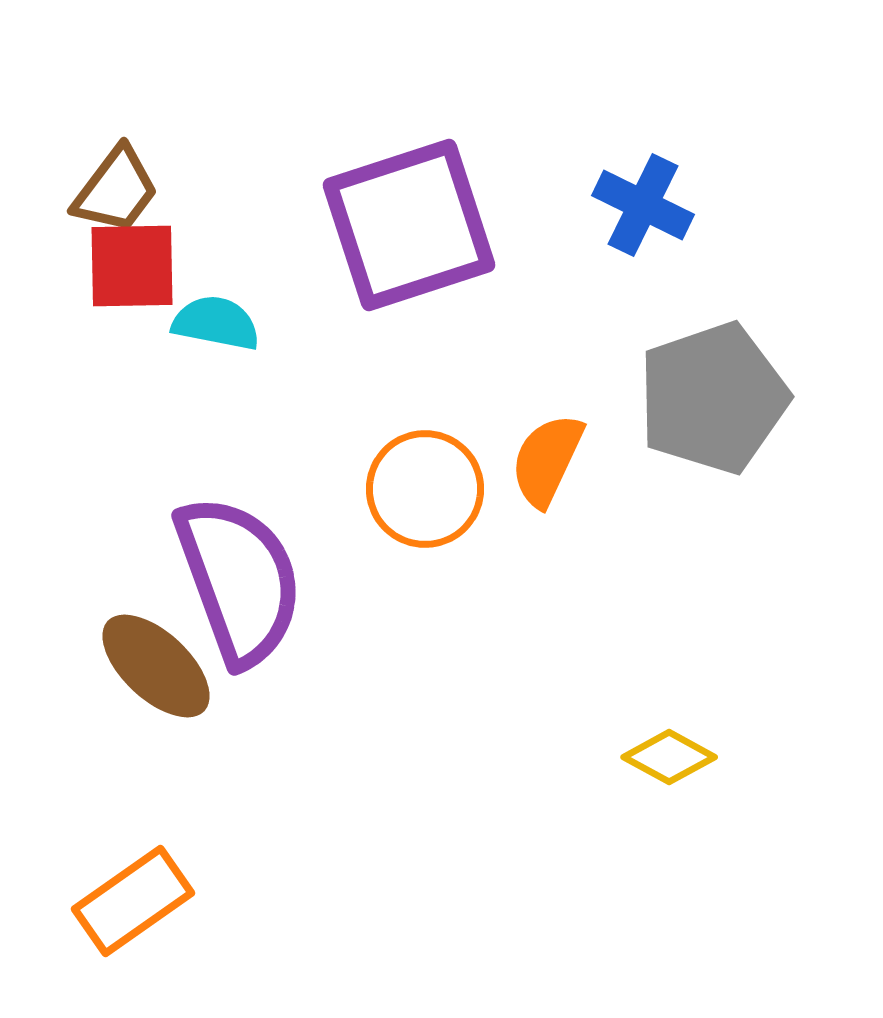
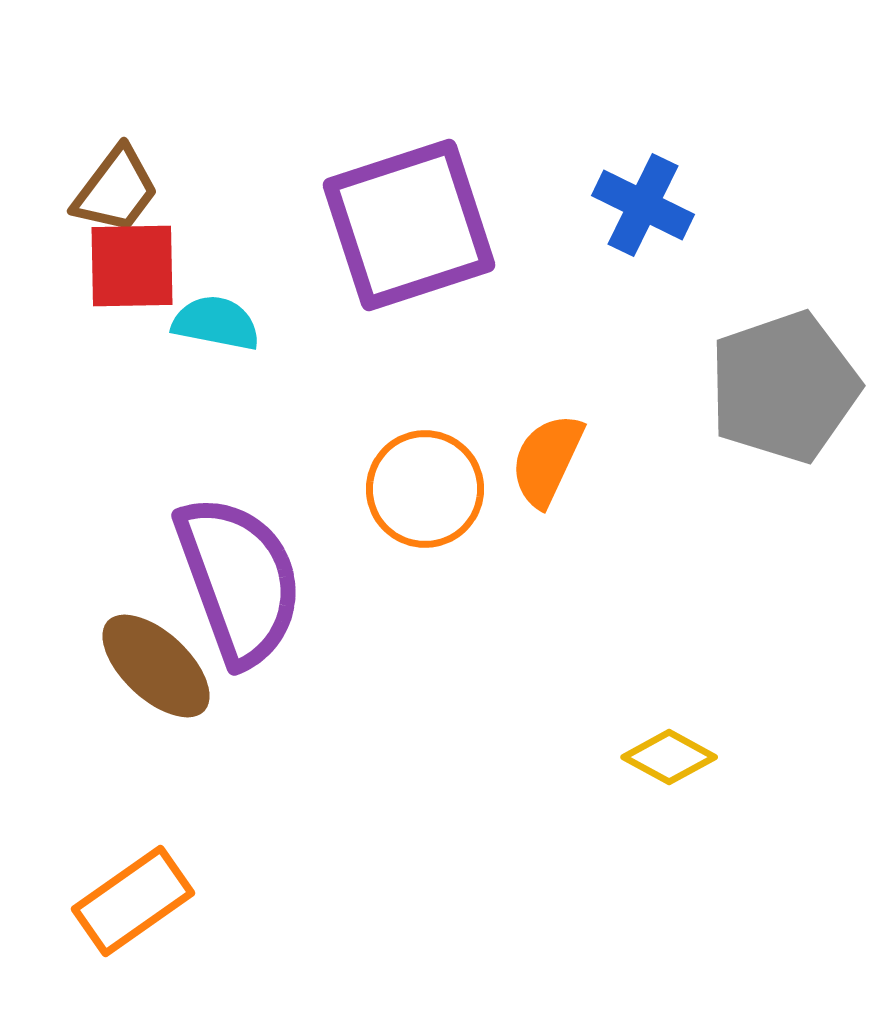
gray pentagon: moved 71 px right, 11 px up
